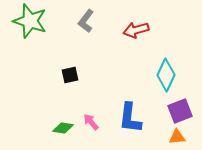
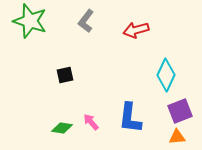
black square: moved 5 px left
green diamond: moved 1 px left
